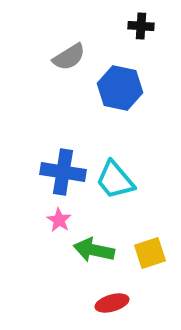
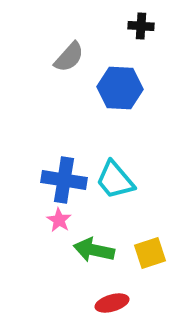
gray semicircle: rotated 16 degrees counterclockwise
blue hexagon: rotated 9 degrees counterclockwise
blue cross: moved 1 px right, 8 px down
